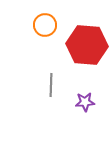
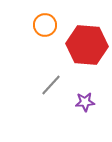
gray line: rotated 40 degrees clockwise
